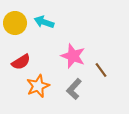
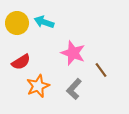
yellow circle: moved 2 px right
pink star: moved 3 px up
